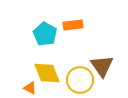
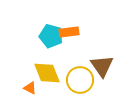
orange rectangle: moved 4 px left, 7 px down
cyan pentagon: moved 6 px right, 2 px down; rotated 15 degrees counterclockwise
